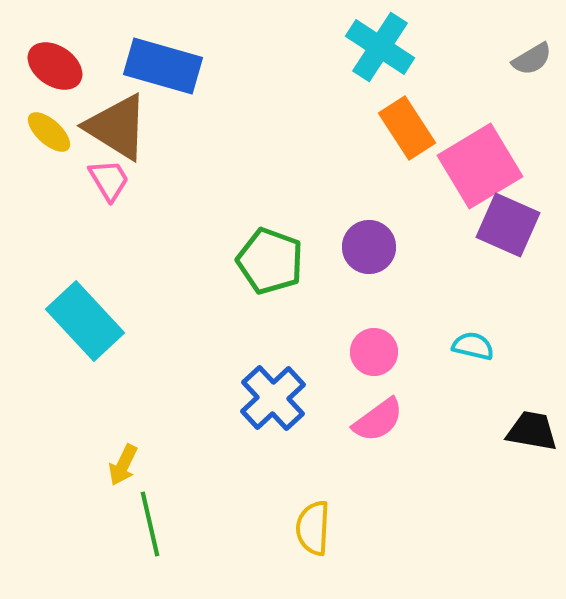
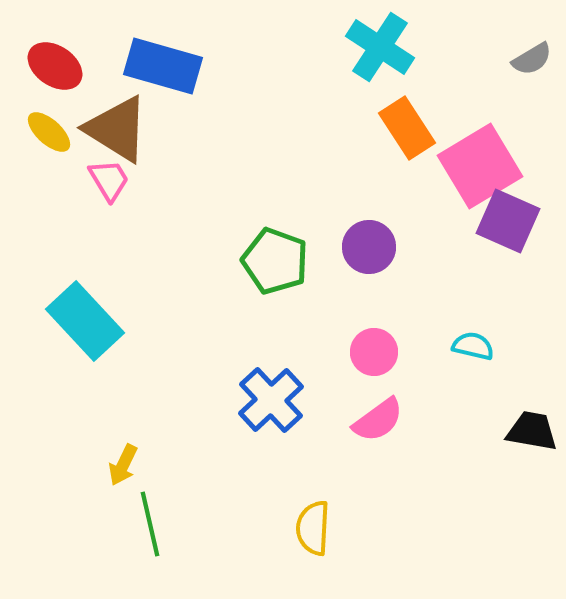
brown triangle: moved 2 px down
purple square: moved 4 px up
green pentagon: moved 5 px right
blue cross: moved 2 px left, 2 px down
